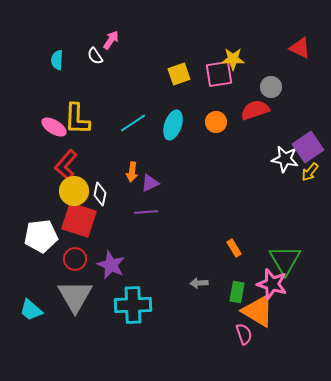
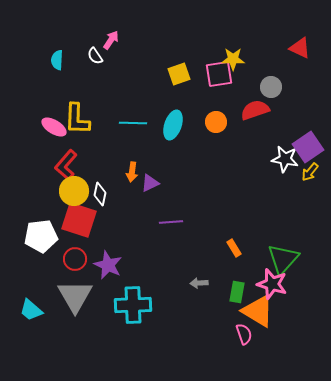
cyan line: rotated 36 degrees clockwise
purple line: moved 25 px right, 10 px down
green triangle: moved 2 px left, 1 px up; rotated 12 degrees clockwise
purple star: moved 3 px left
